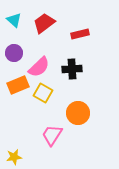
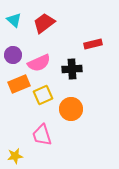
red rectangle: moved 13 px right, 10 px down
purple circle: moved 1 px left, 2 px down
pink semicircle: moved 4 px up; rotated 20 degrees clockwise
orange rectangle: moved 1 px right, 1 px up
yellow square: moved 2 px down; rotated 36 degrees clockwise
orange circle: moved 7 px left, 4 px up
pink trapezoid: moved 10 px left; rotated 50 degrees counterclockwise
yellow star: moved 1 px right, 1 px up
